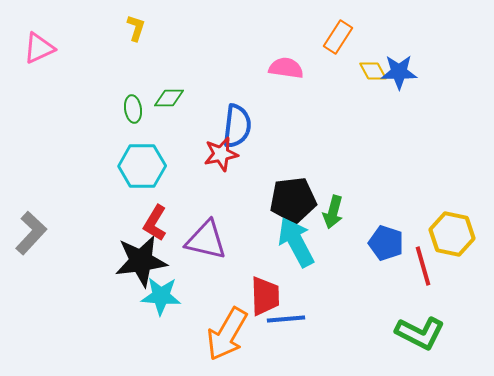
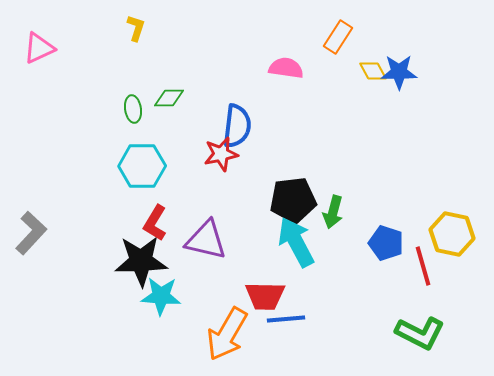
black star: rotated 6 degrees clockwise
red trapezoid: rotated 93 degrees clockwise
